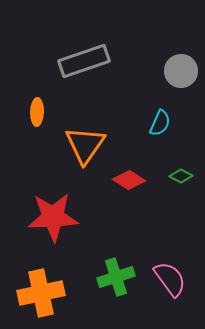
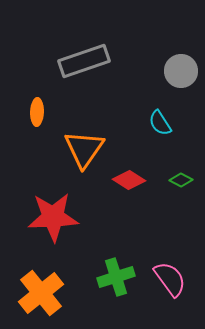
cyan semicircle: rotated 124 degrees clockwise
orange triangle: moved 1 px left, 4 px down
green diamond: moved 4 px down
orange cross: rotated 27 degrees counterclockwise
